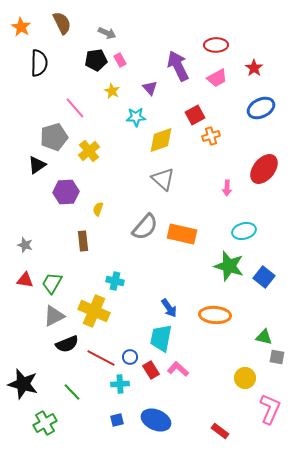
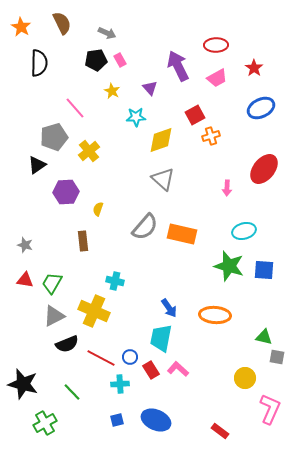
blue square at (264, 277): moved 7 px up; rotated 35 degrees counterclockwise
